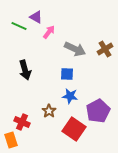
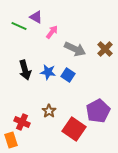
pink arrow: moved 3 px right
brown cross: rotated 14 degrees counterclockwise
blue square: moved 1 px right, 1 px down; rotated 32 degrees clockwise
blue star: moved 22 px left, 24 px up
